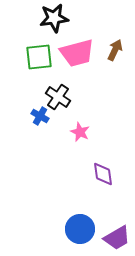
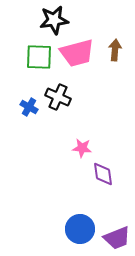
black star: moved 2 px down
brown arrow: rotated 20 degrees counterclockwise
green square: rotated 8 degrees clockwise
black cross: rotated 10 degrees counterclockwise
blue cross: moved 11 px left, 9 px up
pink star: moved 2 px right, 16 px down; rotated 18 degrees counterclockwise
purple trapezoid: rotated 8 degrees clockwise
